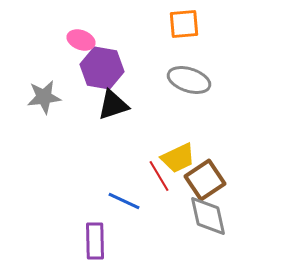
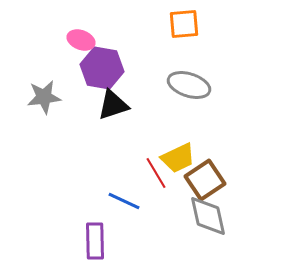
gray ellipse: moved 5 px down
red line: moved 3 px left, 3 px up
